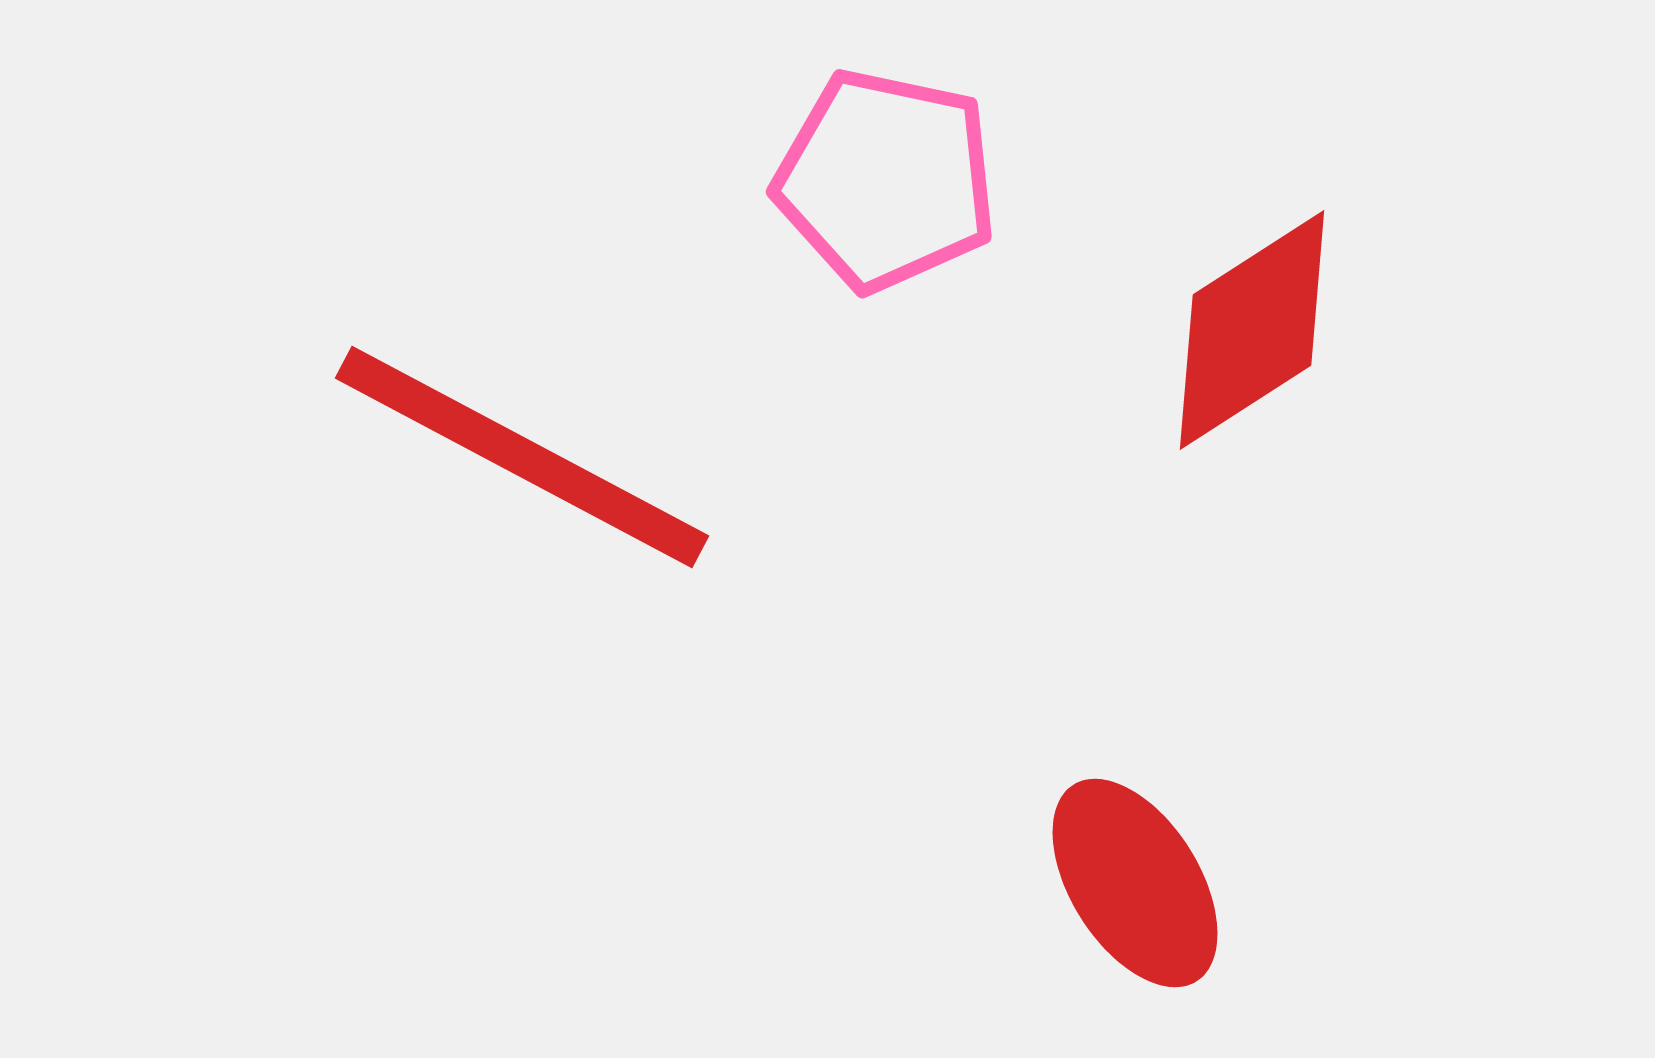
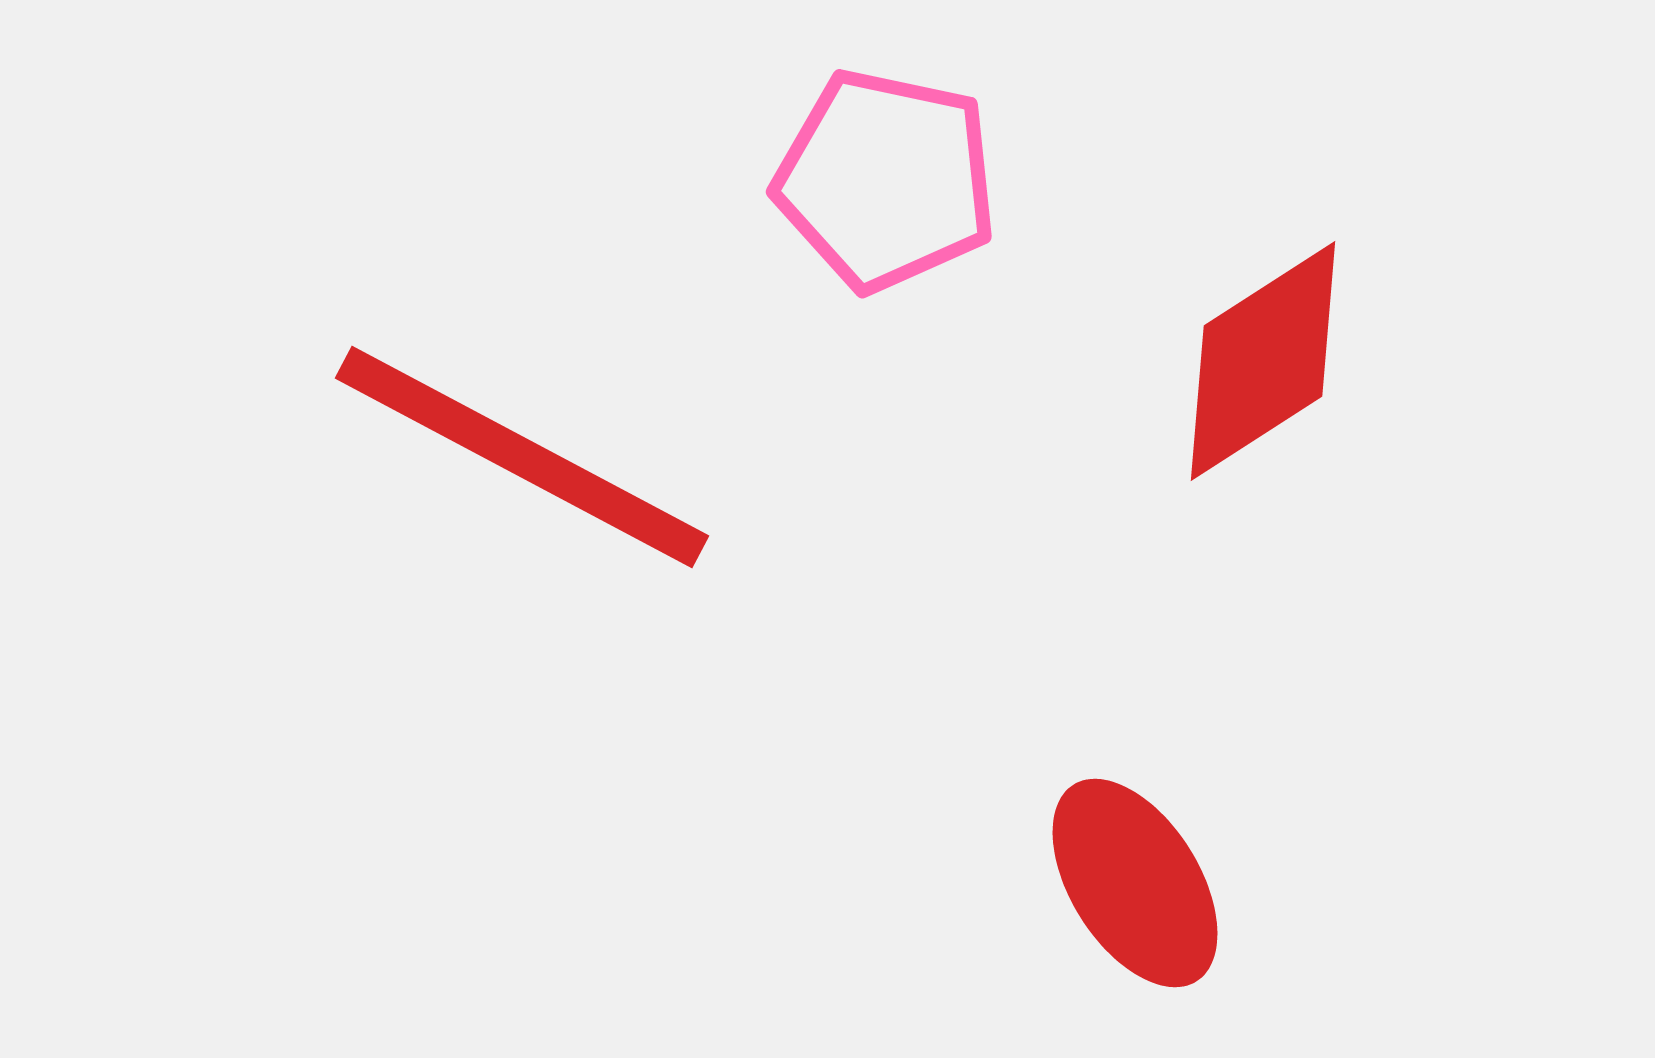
red diamond: moved 11 px right, 31 px down
